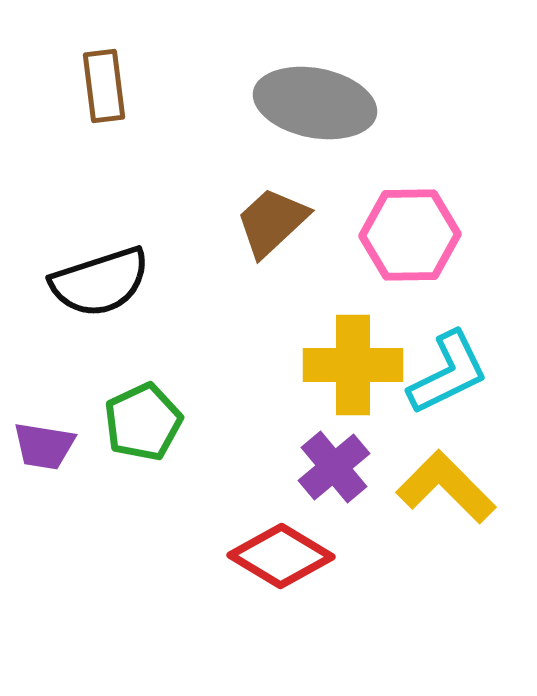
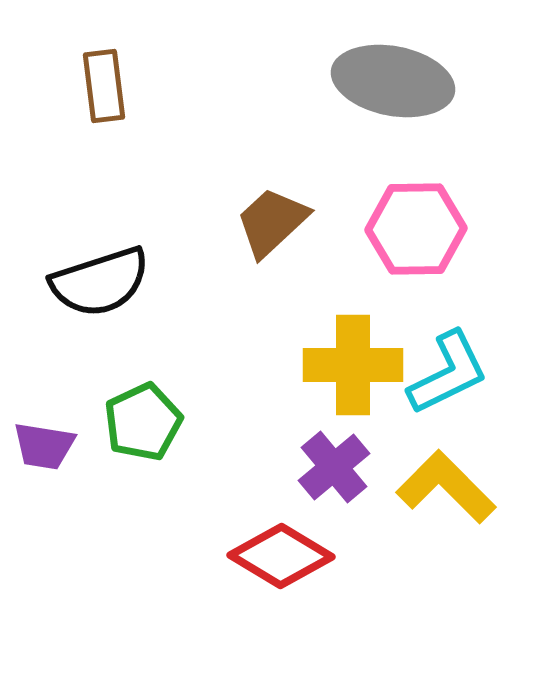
gray ellipse: moved 78 px right, 22 px up
pink hexagon: moved 6 px right, 6 px up
